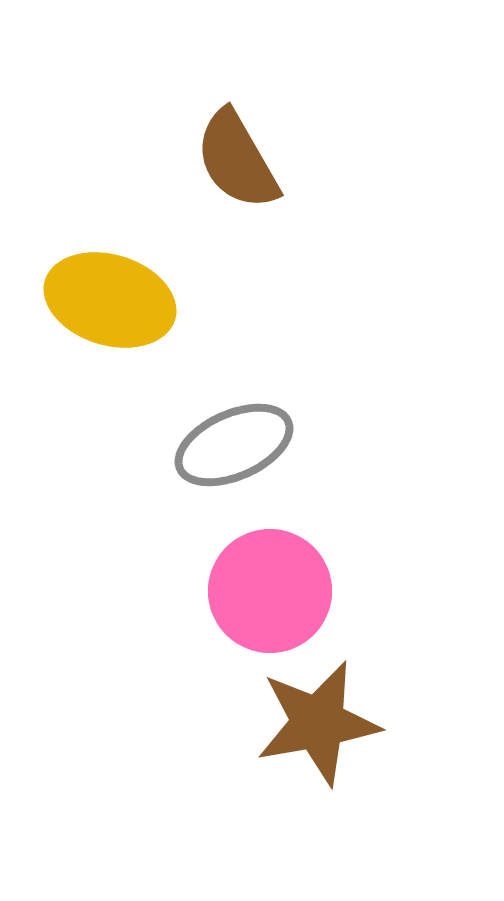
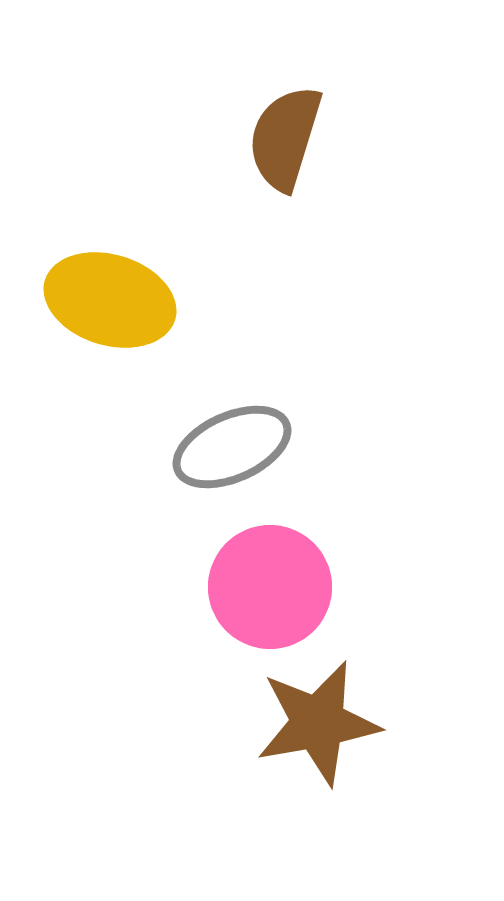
brown semicircle: moved 48 px right, 22 px up; rotated 47 degrees clockwise
gray ellipse: moved 2 px left, 2 px down
pink circle: moved 4 px up
